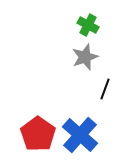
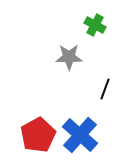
green cross: moved 7 px right
gray star: moved 16 px left; rotated 20 degrees clockwise
red pentagon: moved 1 px down; rotated 8 degrees clockwise
